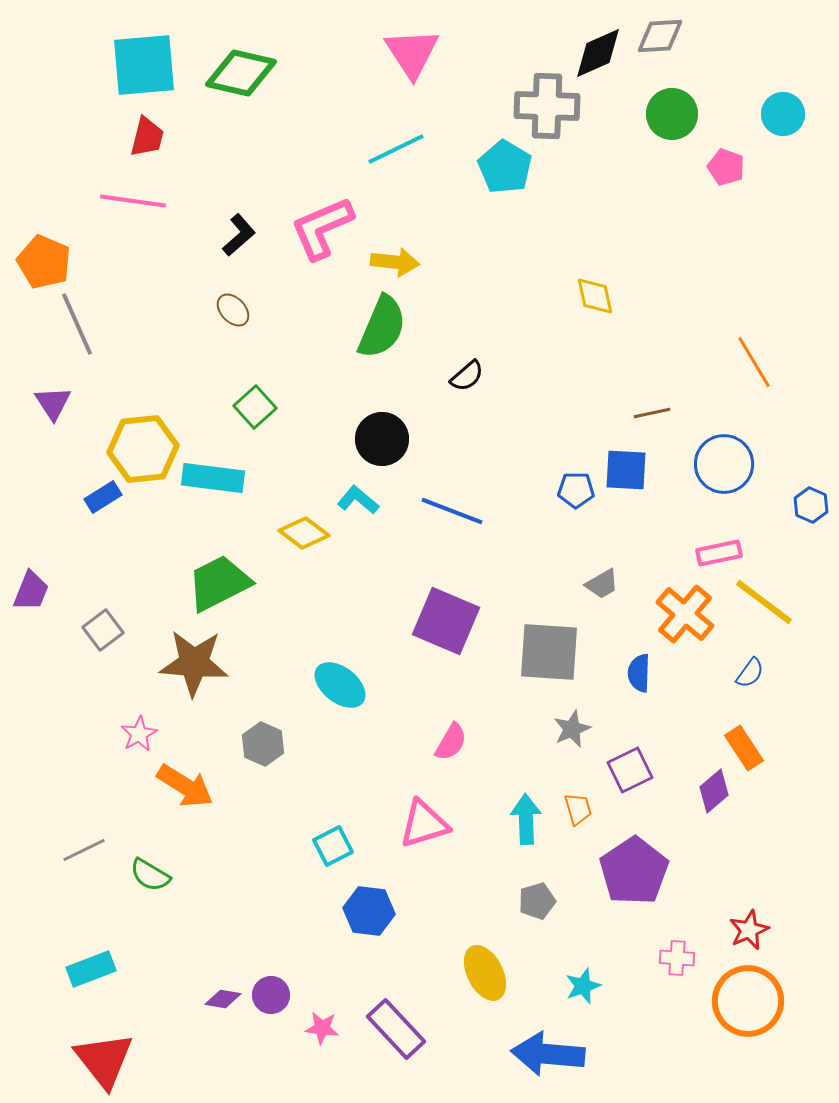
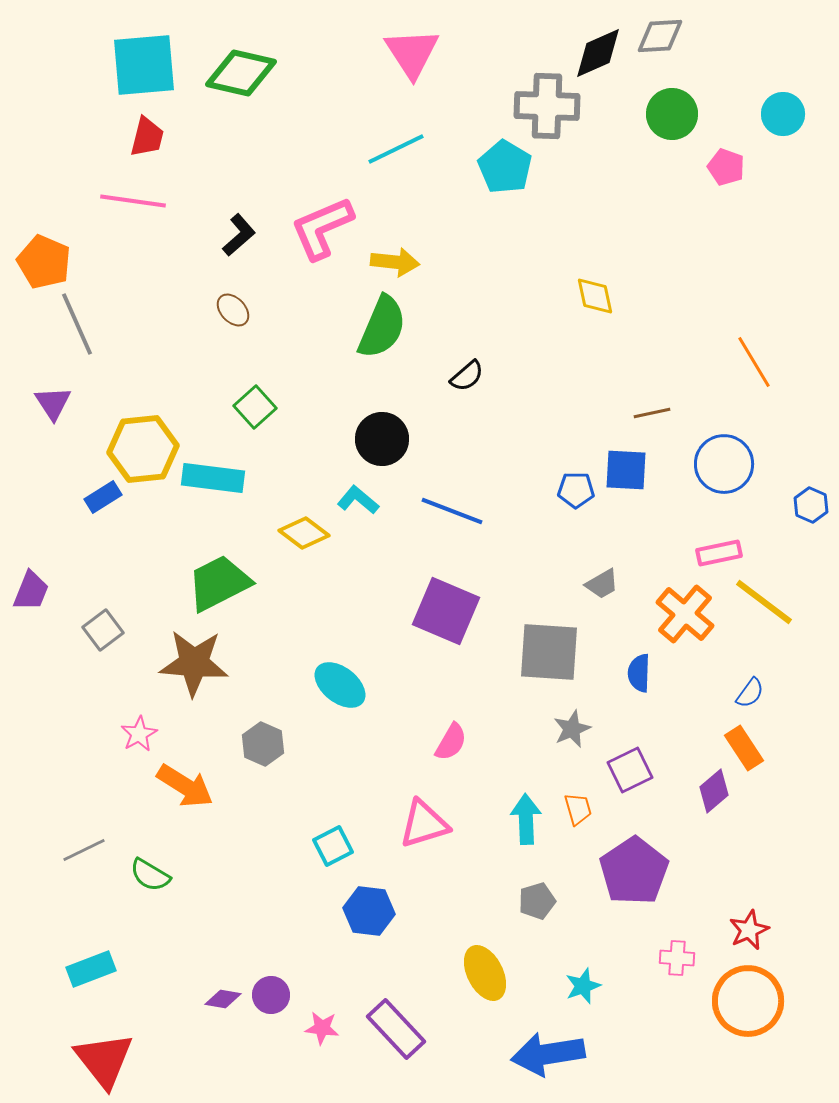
purple square at (446, 621): moved 10 px up
blue semicircle at (750, 673): moved 20 px down
blue arrow at (548, 1054): rotated 14 degrees counterclockwise
